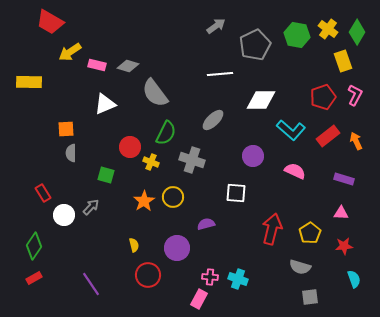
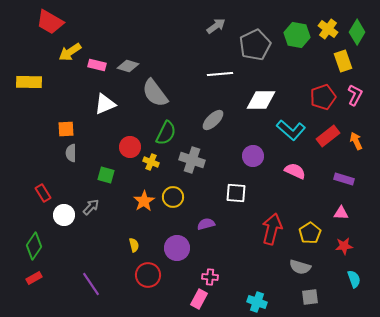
cyan cross at (238, 279): moved 19 px right, 23 px down
